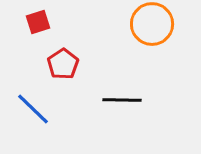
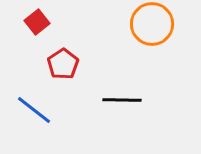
red square: moved 1 px left; rotated 20 degrees counterclockwise
blue line: moved 1 px right, 1 px down; rotated 6 degrees counterclockwise
